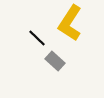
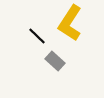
black line: moved 2 px up
